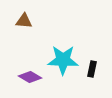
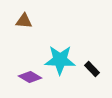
cyan star: moved 3 px left
black rectangle: rotated 56 degrees counterclockwise
